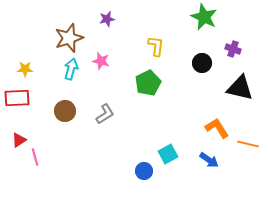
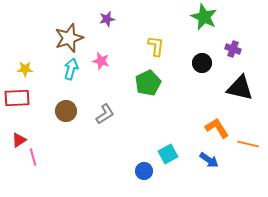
brown circle: moved 1 px right
pink line: moved 2 px left
